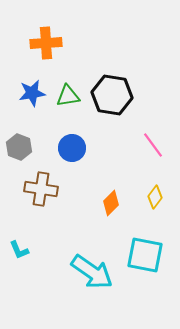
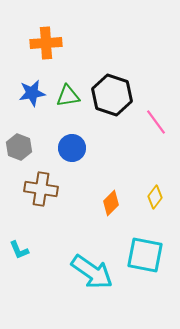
black hexagon: rotated 9 degrees clockwise
pink line: moved 3 px right, 23 px up
